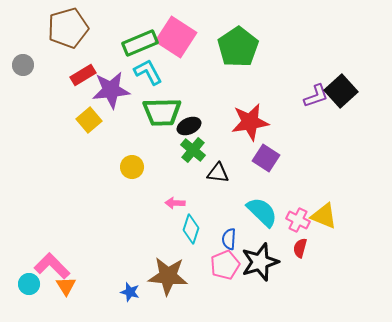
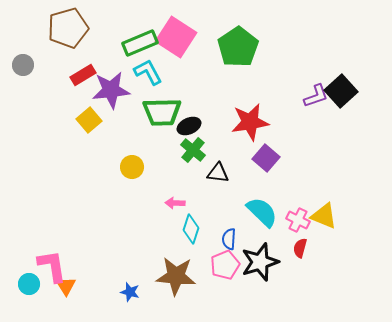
purple square: rotated 8 degrees clockwise
pink L-shape: rotated 36 degrees clockwise
brown star: moved 8 px right
